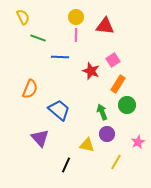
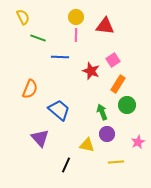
yellow line: rotated 56 degrees clockwise
